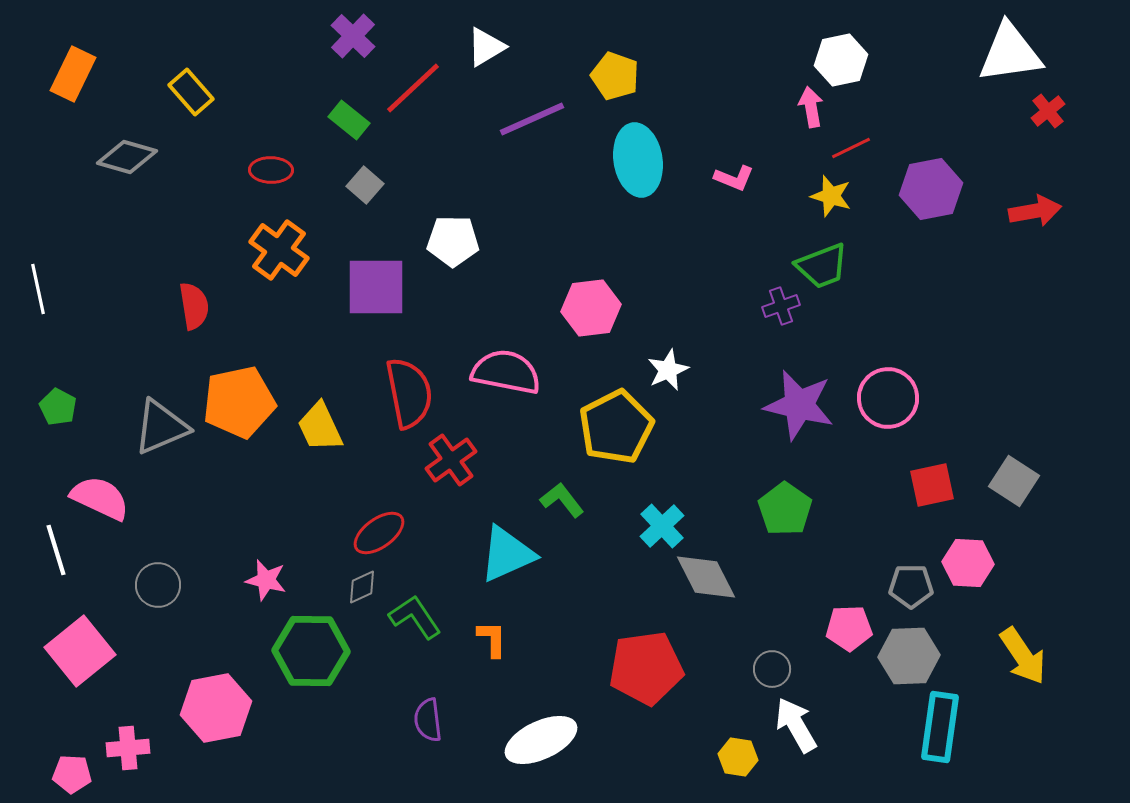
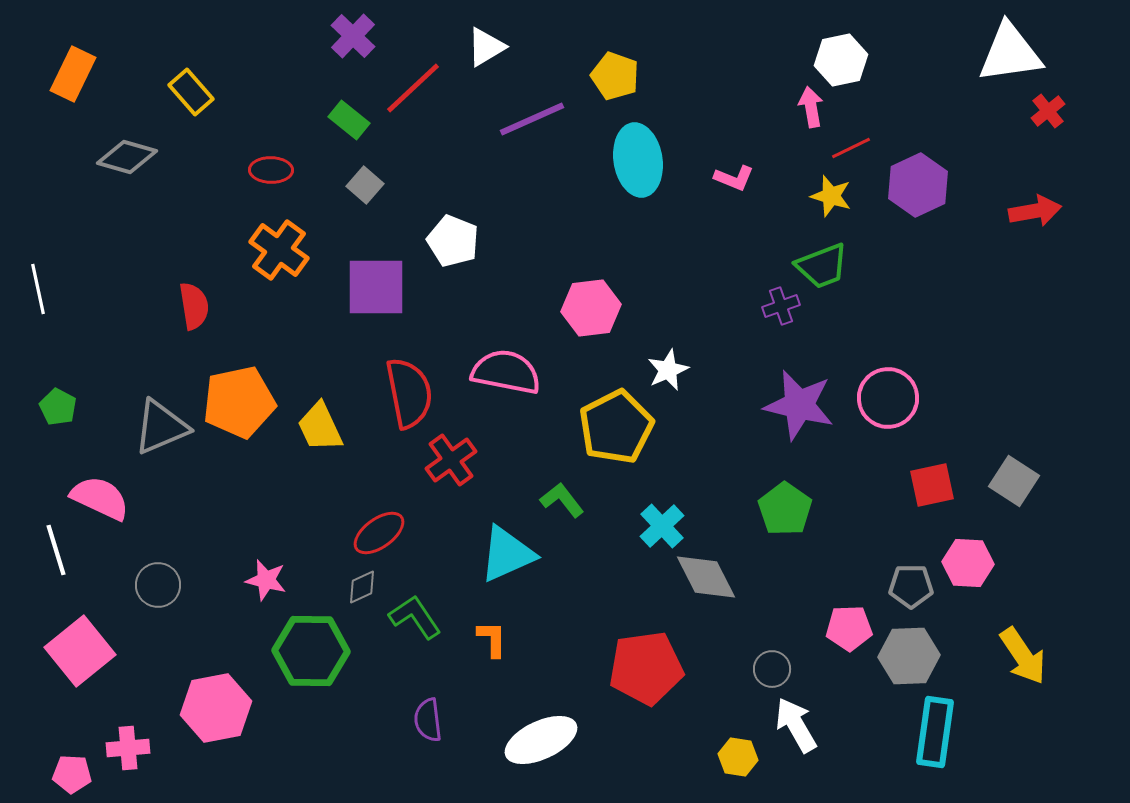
purple hexagon at (931, 189): moved 13 px left, 4 px up; rotated 14 degrees counterclockwise
white pentagon at (453, 241): rotated 21 degrees clockwise
cyan rectangle at (940, 727): moved 5 px left, 5 px down
